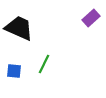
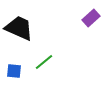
green line: moved 2 px up; rotated 24 degrees clockwise
